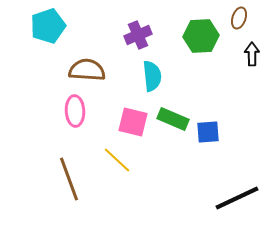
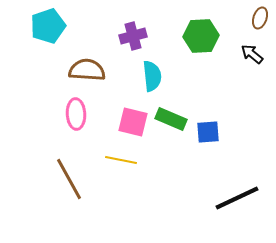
brown ellipse: moved 21 px right
purple cross: moved 5 px left, 1 px down; rotated 8 degrees clockwise
black arrow: rotated 50 degrees counterclockwise
pink ellipse: moved 1 px right, 3 px down
green rectangle: moved 2 px left
yellow line: moved 4 px right; rotated 32 degrees counterclockwise
brown line: rotated 9 degrees counterclockwise
